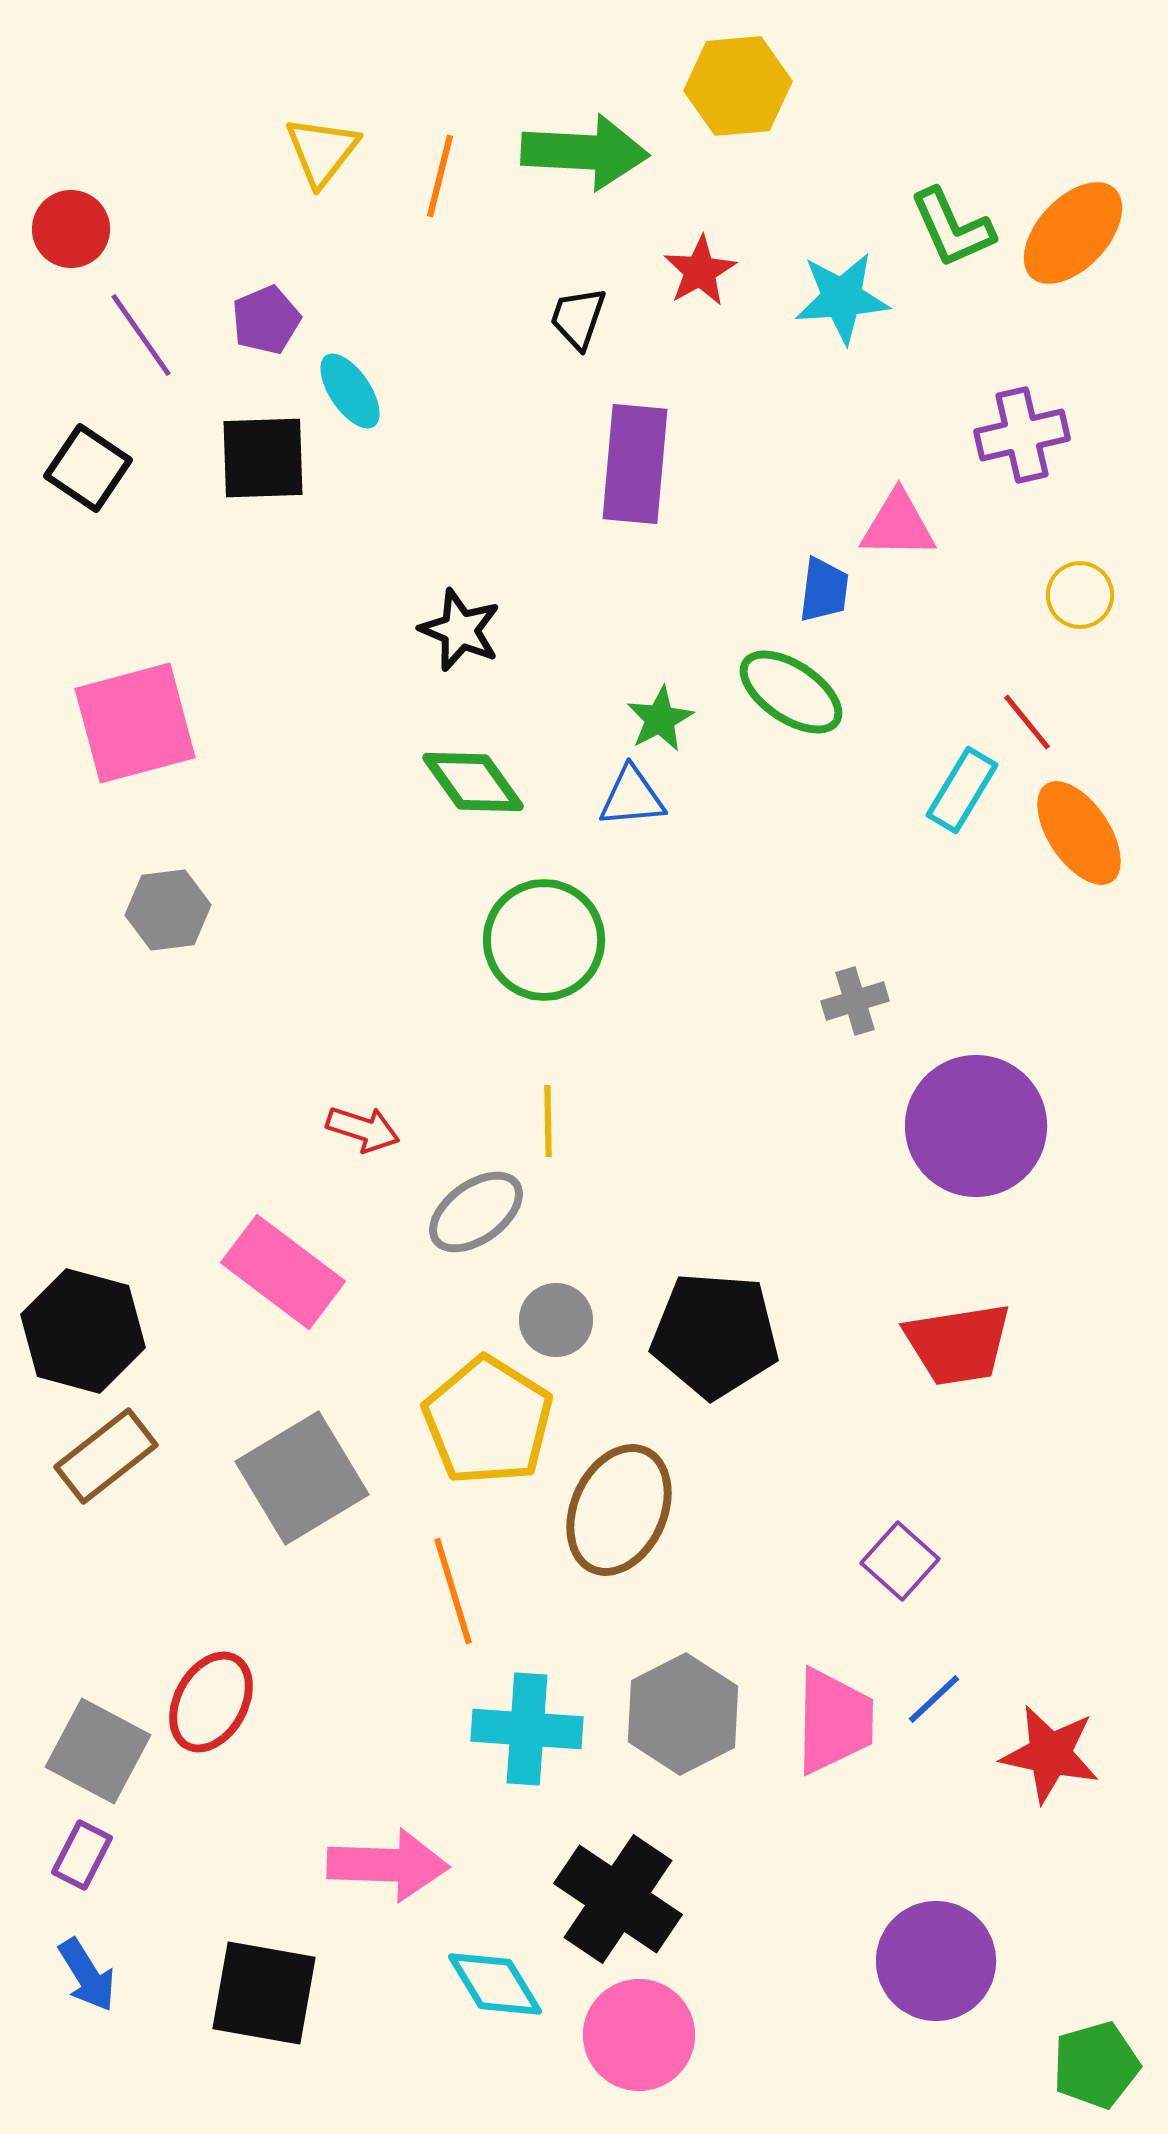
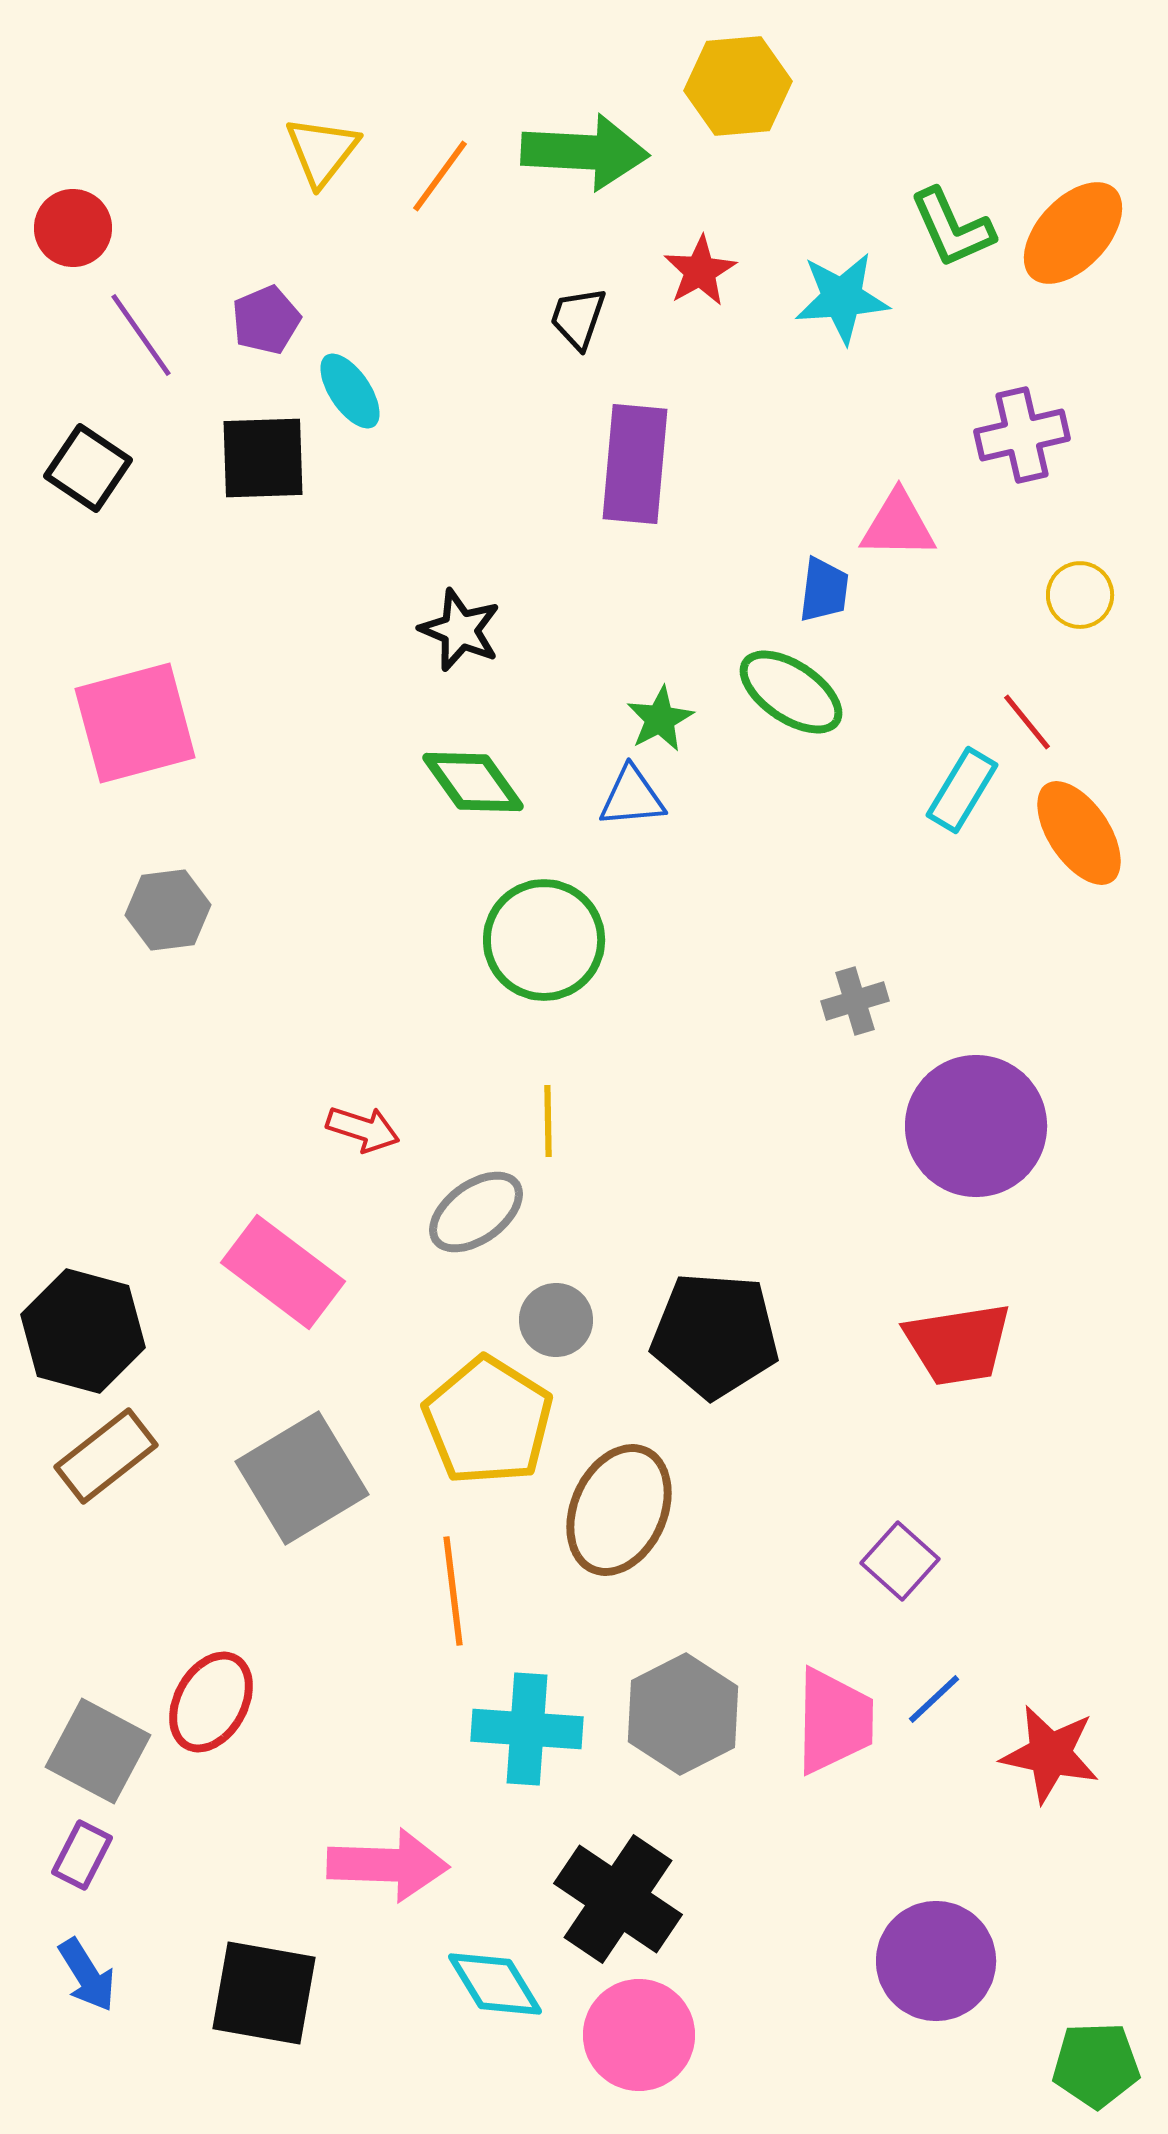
orange line at (440, 176): rotated 22 degrees clockwise
red circle at (71, 229): moved 2 px right, 1 px up
orange line at (453, 1591): rotated 10 degrees clockwise
green pentagon at (1096, 2065): rotated 14 degrees clockwise
